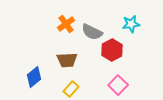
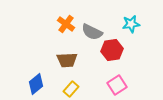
orange cross: rotated 18 degrees counterclockwise
red hexagon: rotated 20 degrees clockwise
blue diamond: moved 2 px right, 7 px down
pink square: moved 1 px left; rotated 12 degrees clockwise
